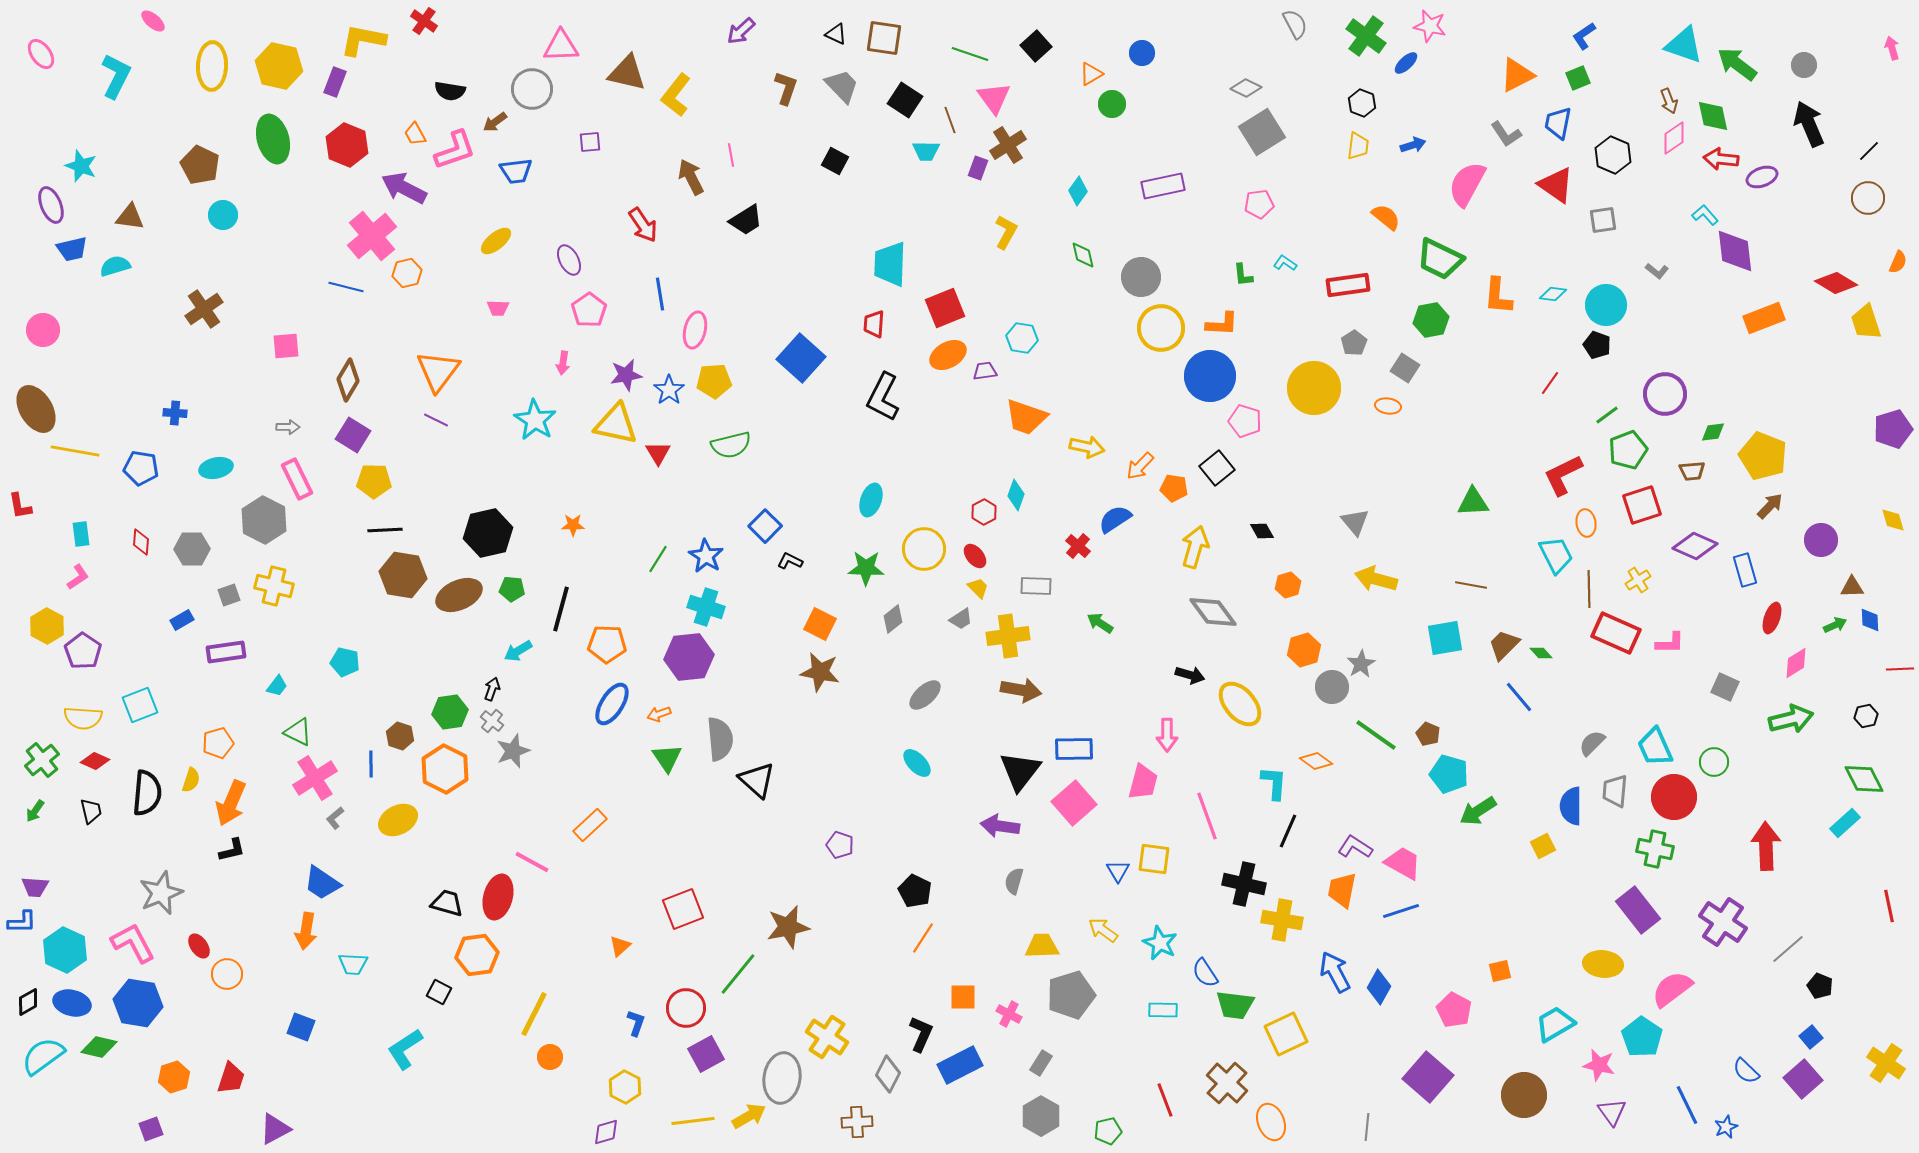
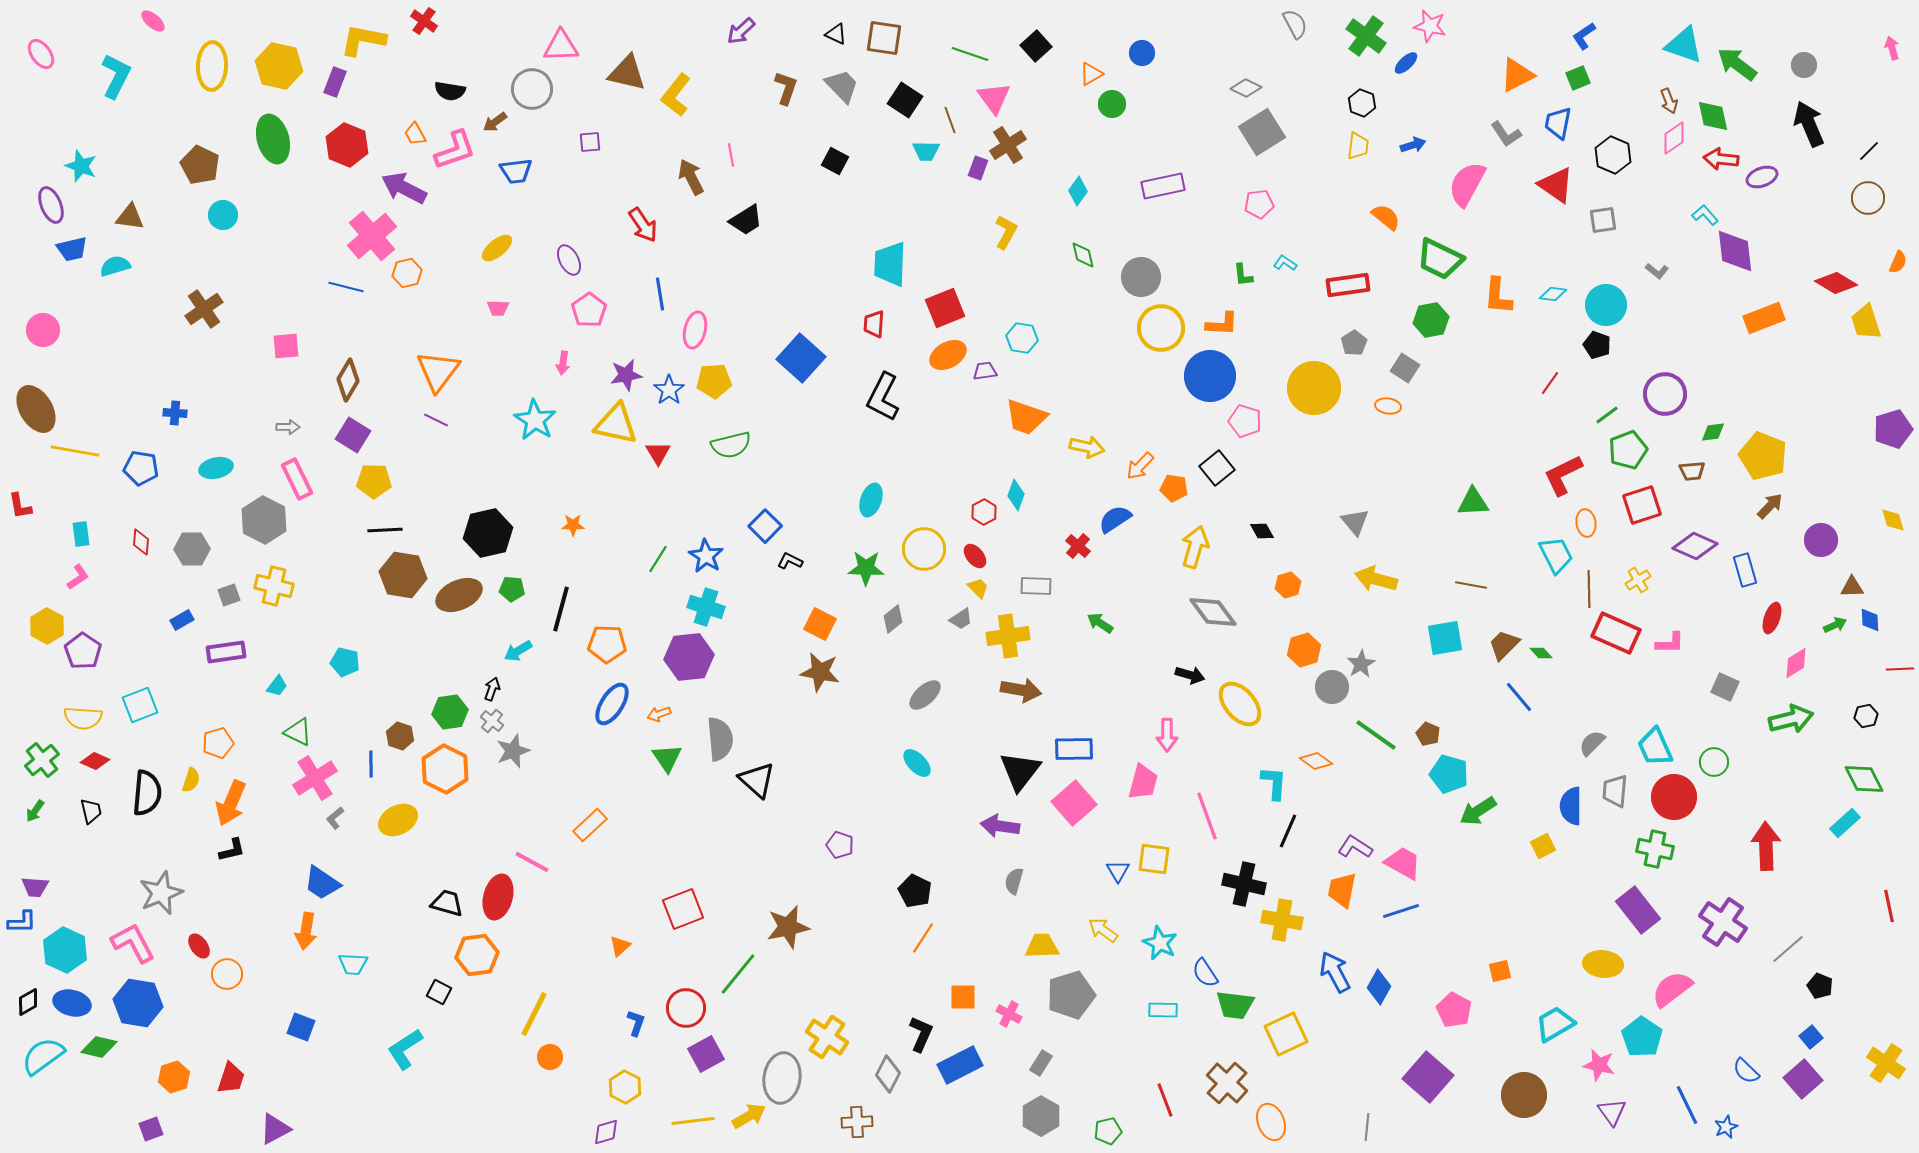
yellow ellipse at (496, 241): moved 1 px right, 7 px down
